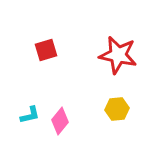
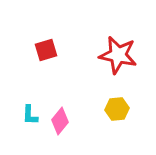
cyan L-shape: rotated 105 degrees clockwise
